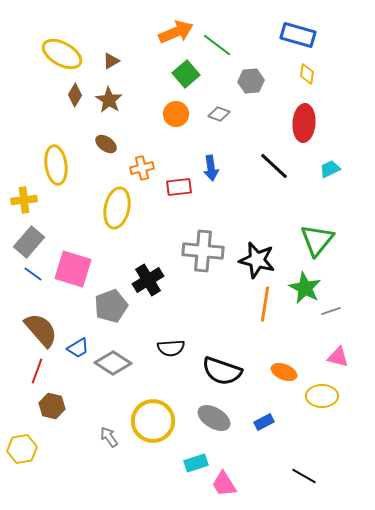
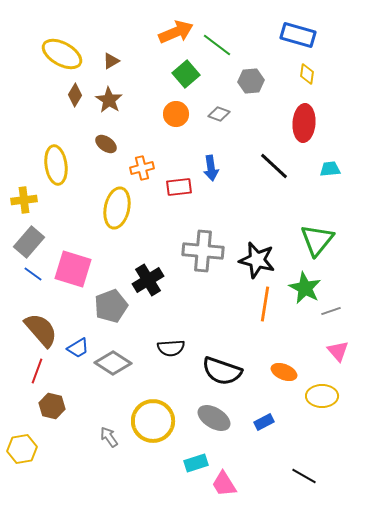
cyan trapezoid at (330, 169): rotated 20 degrees clockwise
pink triangle at (338, 357): moved 6 px up; rotated 35 degrees clockwise
